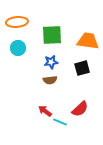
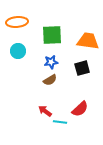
cyan circle: moved 3 px down
brown semicircle: rotated 24 degrees counterclockwise
cyan line: rotated 16 degrees counterclockwise
